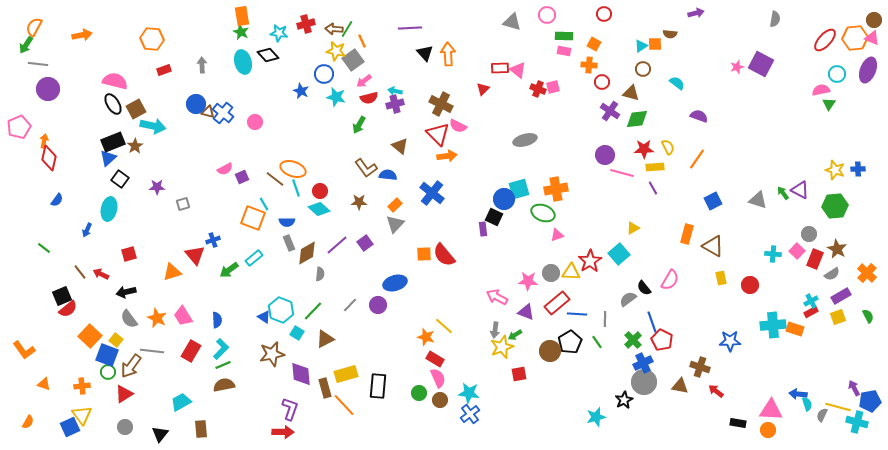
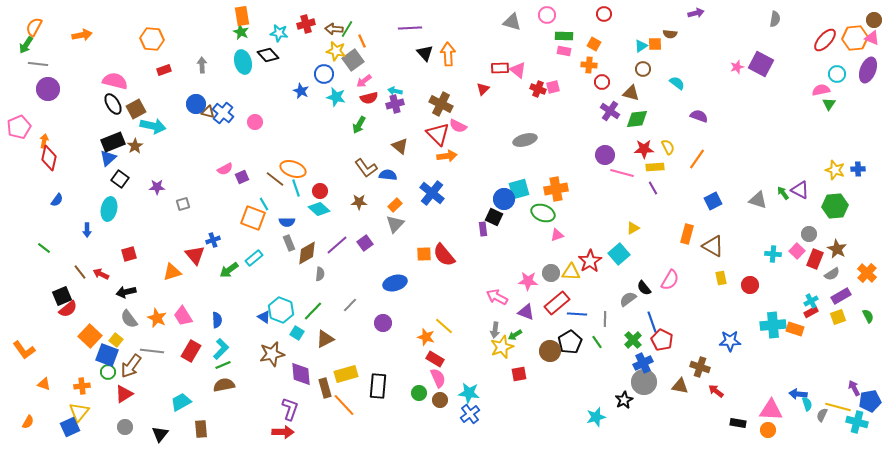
blue arrow at (87, 230): rotated 24 degrees counterclockwise
purple circle at (378, 305): moved 5 px right, 18 px down
yellow triangle at (82, 415): moved 3 px left, 3 px up; rotated 15 degrees clockwise
